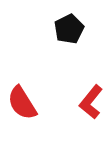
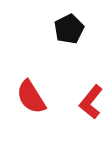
red semicircle: moved 9 px right, 6 px up
